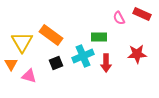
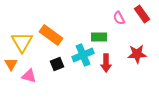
red rectangle: rotated 30 degrees clockwise
cyan cross: moved 1 px up
black square: moved 1 px right, 1 px down
